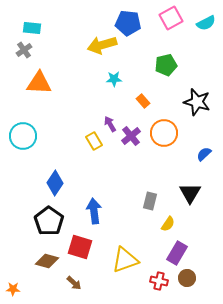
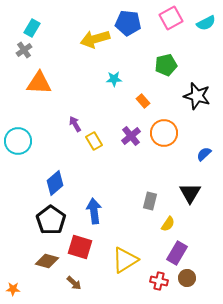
cyan rectangle: rotated 66 degrees counterclockwise
yellow arrow: moved 7 px left, 6 px up
black star: moved 6 px up
purple arrow: moved 35 px left
cyan circle: moved 5 px left, 5 px down
blue diamond: rotated 15 degrees clockwise
black pentagon: moved 2 px right, 1 px up
yellow triangle: rotated 12 degrees counterclockwise
